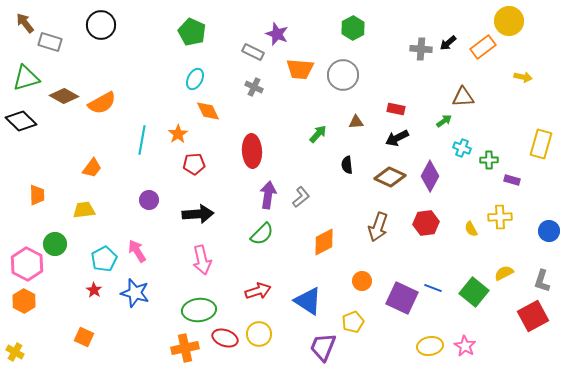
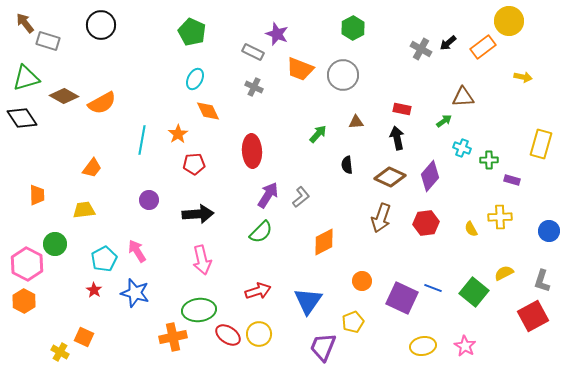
gray rectangle at (50, 42): moved 2 px left, 1 px up
gray cross at (421, 49): rotated 25 degrees clockwise
orange trapezoid at (300, 69): rotated 16 degrees clockwise
red rectangle at (396, 109): moved 6 px right
black diamond at (21, 121): moved 1 px right, 3 px up; rotated 12 degrees clockwise
black arrow at (397, 138): rotated 105 degrees clockwise
purple diamond at (430, 176): rotated 12 degrees clockwise
purple arrow at (268, 195): rotated 24 degrees clockwise
brown arrow at (378, 227): moved 3 px right, 9 px up
green semicircle at (262, 234): moved 1 px left, 2 px up
blue triangle at (308, 301): rotated 32 degrees clockwise
red ellipse at (225, 338): moved 3 px right, 3 px up; rotated 15 degrees clockwise
yellow ellipse at (430, 346): moved 7 px left
orange cross at (185, 348): moved 12 px left, 11 px up
yellow cross at (15, 352): moved 45 px right
